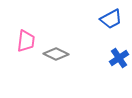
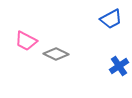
pink trapezoid: rotated 110 degrees clockwise
blue cross: moved 8 px down
